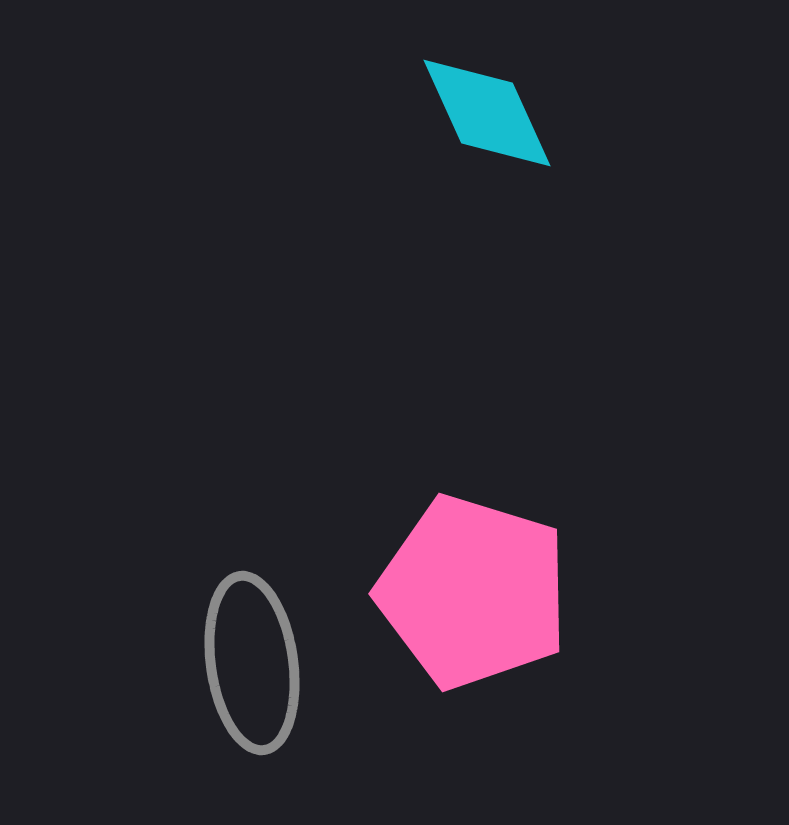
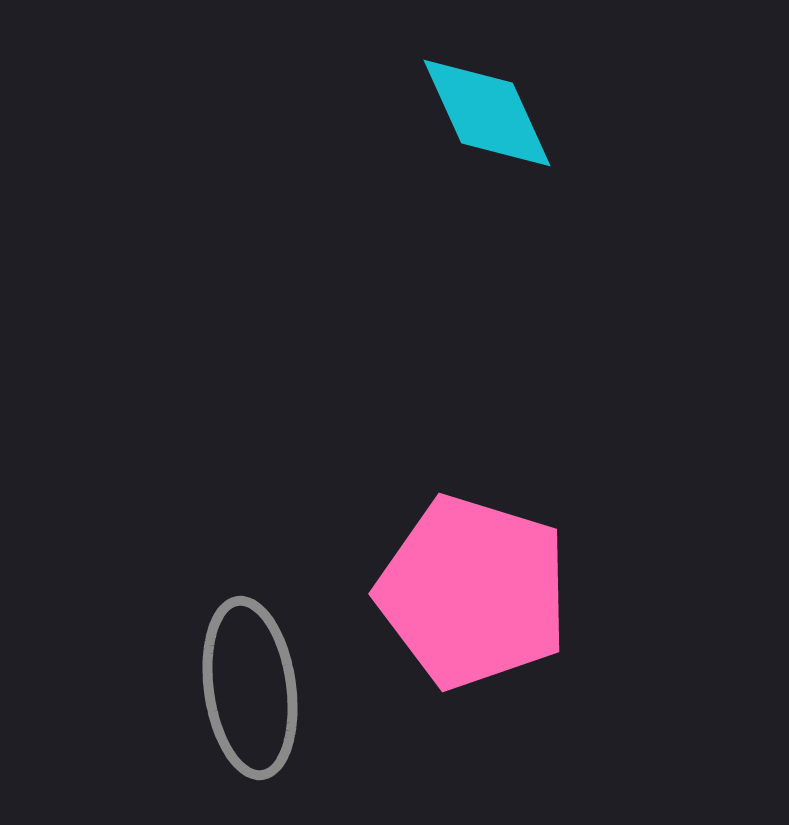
gray ellipse: moved 2 px left, 25 px down
